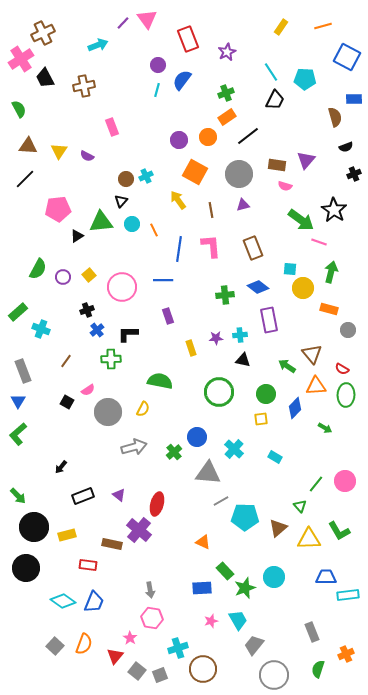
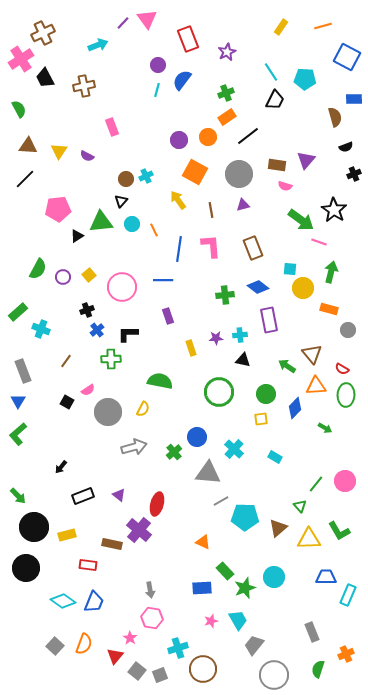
cyan rectangle at (348, 595): rotated 60 degrees counterclockwise
